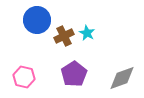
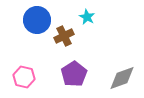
cyan star: moved 16 px up
